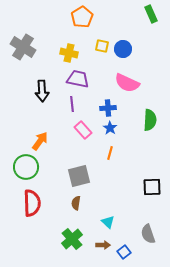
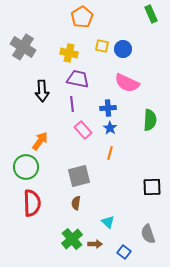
brown arrow: moved 8 px left, 1 px up
blue square: rotated 16 degrees counterclockwise
